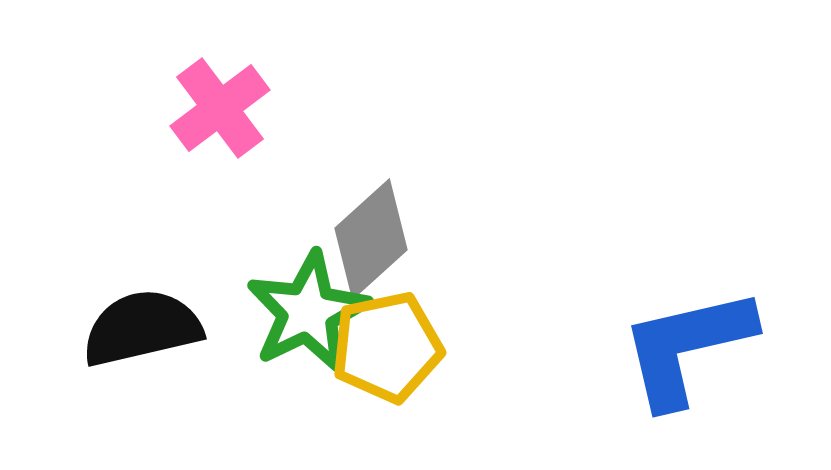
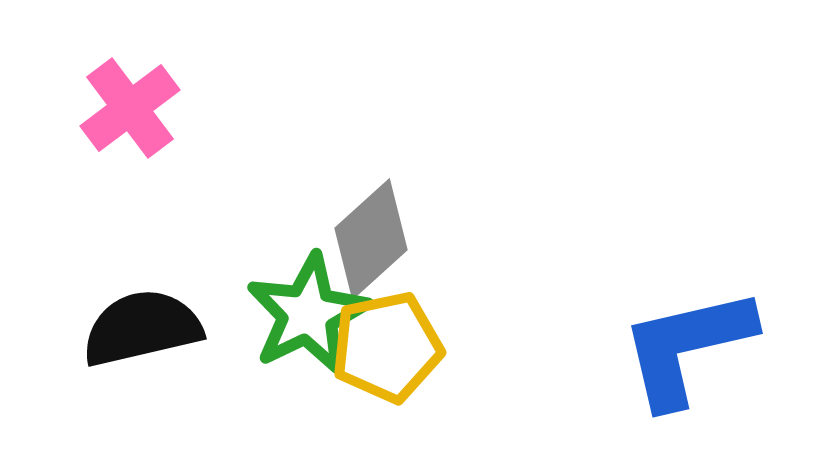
pink cross: moved 90 px left
green star: moved 2 px down
